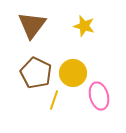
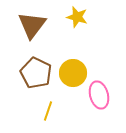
yellow star: moved 7 px left, 9 px up
pink ellipse: moved 1 px up
yellow line: moved 6 px left, 11 px down
